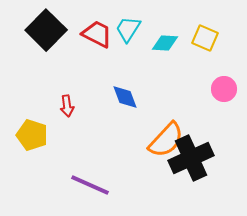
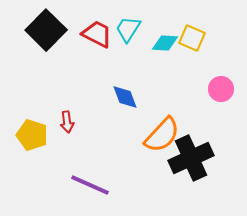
yellow square: moved 13 px left
pink circle: moved 3 px left
red arrow: moved 16 px down
orange semicircle: moved 4 px left, 5 px up
